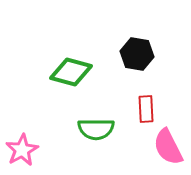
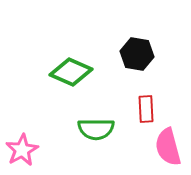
green diamond: rotated 9 degrees clockwise
pink semicircle: rotated 12 degrees clockwise
